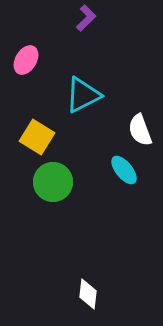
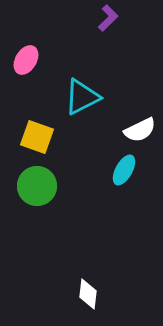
purple L-shape: moved 22 px right
cyan triangle: moved 1 px left, 2 px down
white semicircle: rotated 96 degrees counterclockwise
yellow square: rotated 12 degrees counterclockwise
cyan ellipse: rotated 68 degrees clockwise
green circle: moved 16 px left, 4 px down
